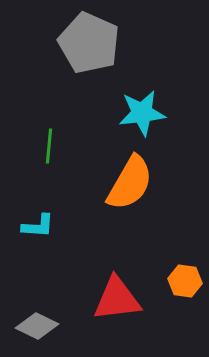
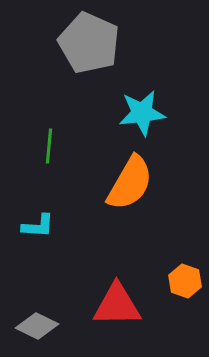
orange hexagon: rotated 12 degrees clockwise
red triangle: moved 6 px down; rotated 6 degrees clockwise
